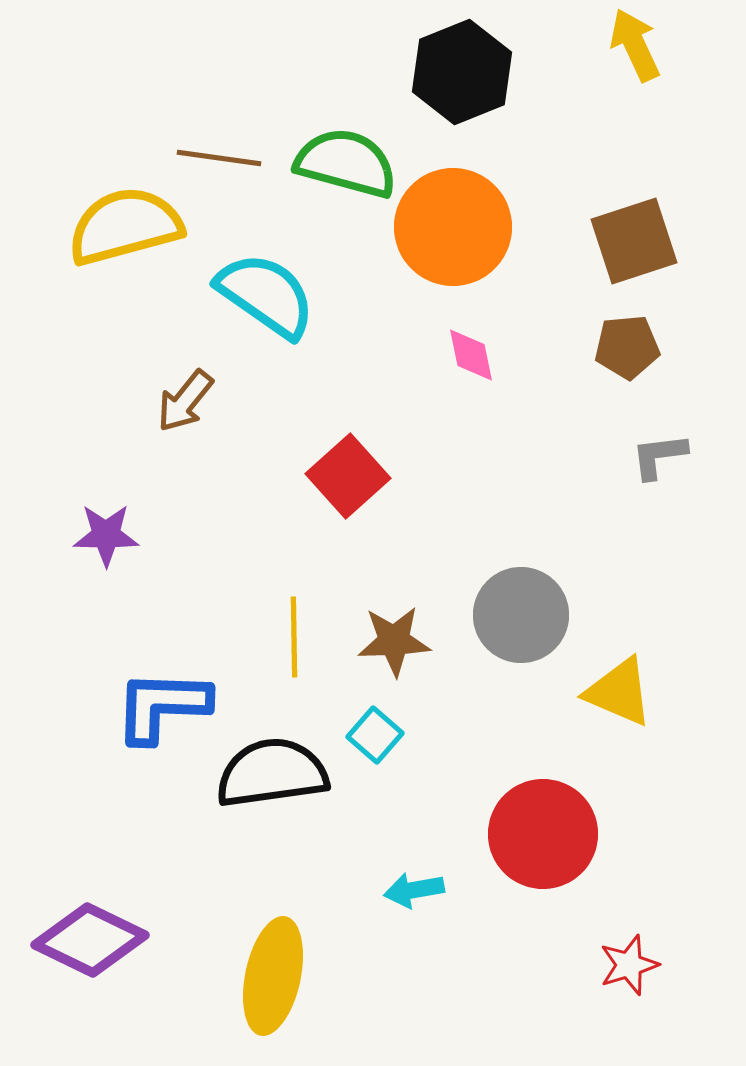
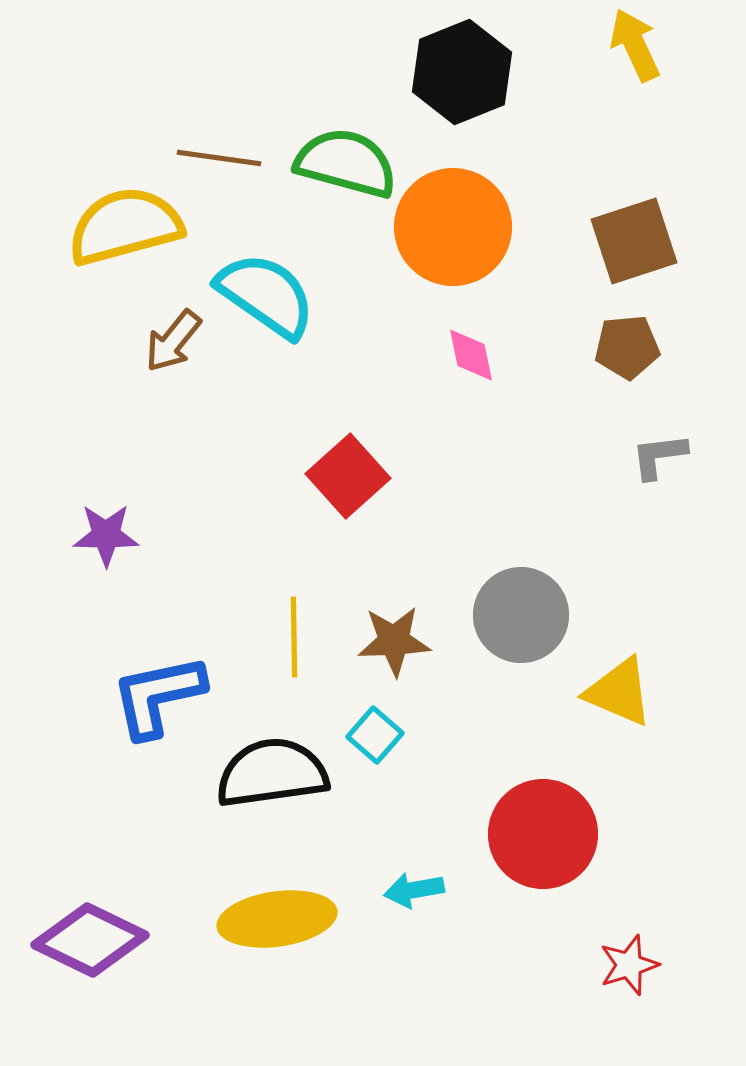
brown arrow: moved 12 px left, 60 px up
blue L-shape: moved 4 px left, 10 px up; rotated 14 degrees counterclockwise
yellow ellipse: moved 4 px right, 57 px up; rotated 70 degrees clockwise
